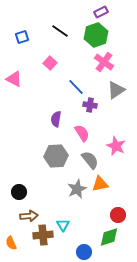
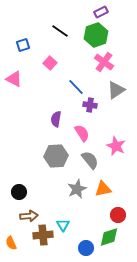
blue square: moved 1 px right, 8 px down
orange triangle: moved 3 px right, 5 px down
blue circle: moved 2 px right, 4 px up
